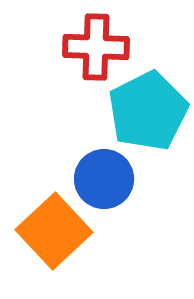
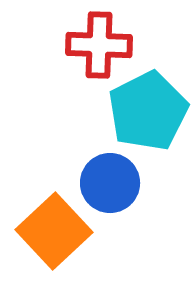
red cross: moved 3 px right, 2 px up
blue circle: moved 6 px right, 4 px down
